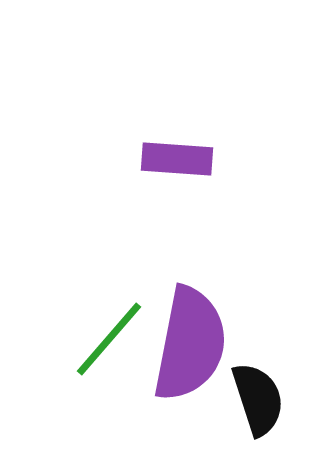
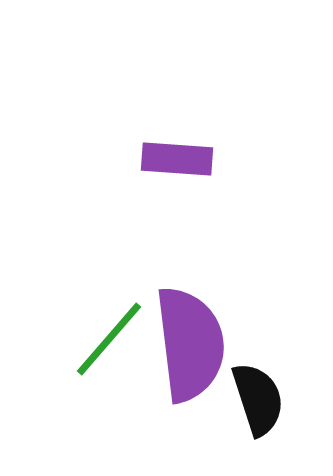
purple semicircle: rotated 18 degrees counterclockwise
